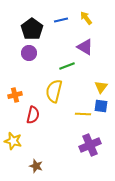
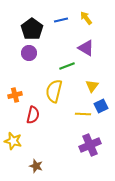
purple triangle: moved 1 px right, 1 px down
yellow triangle: moved 9 px left, 1 px up
blue square: rotated 32 degrees counterclockwise
